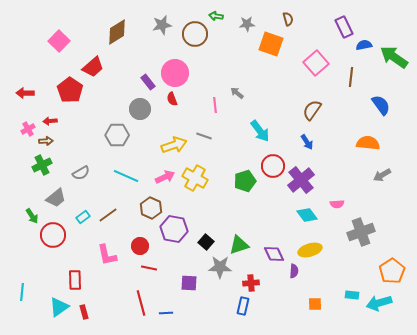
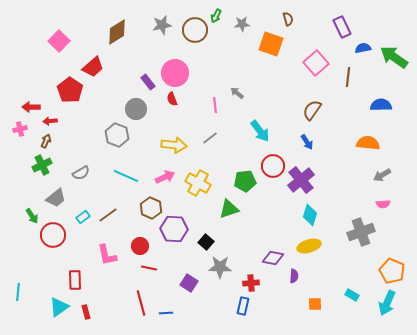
green arrow at (216, 16): rotated 72 degrees counterclockwise
gray star at (247, 24): moved 5 px left
purple rectangle at (344, 27): moved 2 px left
brown circle at (195, 34): moved 4 px up
blue semicircle at (364, 45): moved 1 px left, 3 px down
brown line at (351, 77): moved 3 px left
red arrow at (25, 93): moved 6 px right, 14 px down
blue semicircle at (381, 105): rotated 55 degrees counterclockwise
gray circle at (140, 109): moved 4 px left
pink cross at (28, 129): moved 8 px left; rotated 16 degrees clockwise
gray hexagon at (117, 135): rotated 20 degrees clockwise
gray line at (204, 136): moved 6 px right, 2 px down; rotated 56 degrees counterclockwise
brown arrow at (46, 141): rotated 64 degrees counterclockwise
yellow arrow at (174, 145): rotated 25 degrees clockwise
yellow cross at (195, 178): moved 3 px right, 5 px down
green pentagon at (245, 181): rotated 10 degrees clockwise
pink semicircle at (337, 204): moved 46 px right
cyan diamond at (307, 215): moved 3 px right; rotated 55 degrees clockwise
purple hexagon at (174, 229): rotated 8 degrees counterclockwise
green triangle at (239, 245): moved 10 px left, 36 px up
yellow ellipse at (310, 250): moved 1 px left, 4 px up
purple diamond at (274, 254): moved 1 px left, 4 px down; rotated 55 degrees counterclockwise
purple semicircle at (294, 271): moved 5 px down
orange pentagon at (392, 271): rotated 15 degrees counterclockwise
purple square at (189, 283): rotated 30 degrees clockwise
cyan line at (22, 292): moved 4 px left
cyan rectangle at (352, 295): rotated 24 degrees clockwise
cyan arrow at (379, 303): moved 8 px right; rotated 50 degrees counterclockwise
red rectangle at (84, 312): moved 2 px right
